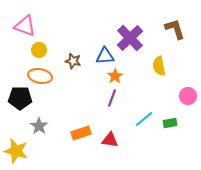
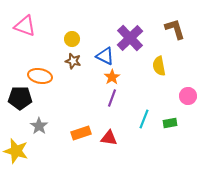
yellow circle: moved 33 px right, 11 px up
blue triangle: rotated 30 degrees clockwise
orange star: moved 3 px left, 1 px down
cyan line: rotated 30 degrees counterclockwise
red triangle: moved 1 px left, 2 px up
